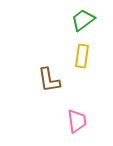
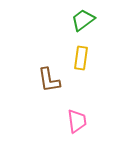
yellow rectangle: moved 1 px left, 2 px down
